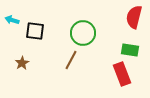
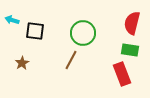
red semicircle: moved 2 px left, 6 px down
